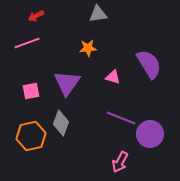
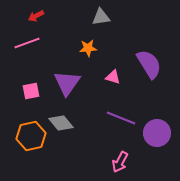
gray triangle: moved 3 px right, 3 px down
gray diamond: rotated 60 degrees counterclockwise
purple circle: moved 7 px right, 1 px up
